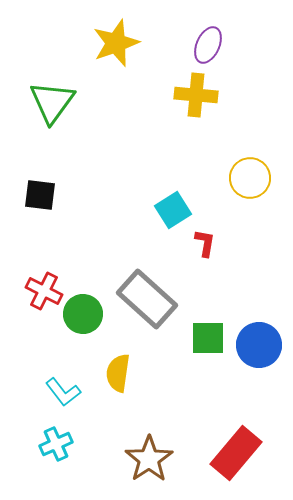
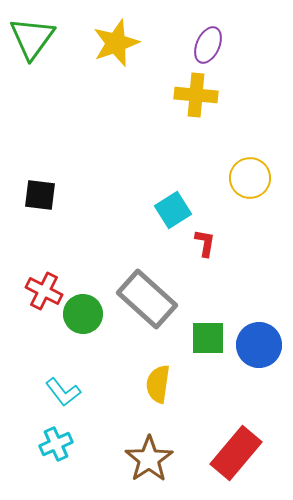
green triangle: moved 20 px left, 64 px up
yellow semicircle: moved 40 px right, 11 px down
